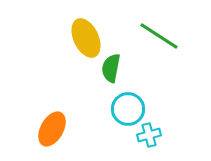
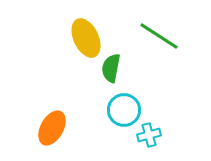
cyan circle: moved 4 px left, 1 px down
orange ellipse: moved 1 px up
